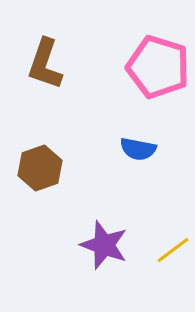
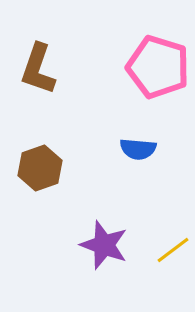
brown L-shape: moved 7 px left, 5 px down
blue semicircle: rotated 6 degrees counterclockwise
